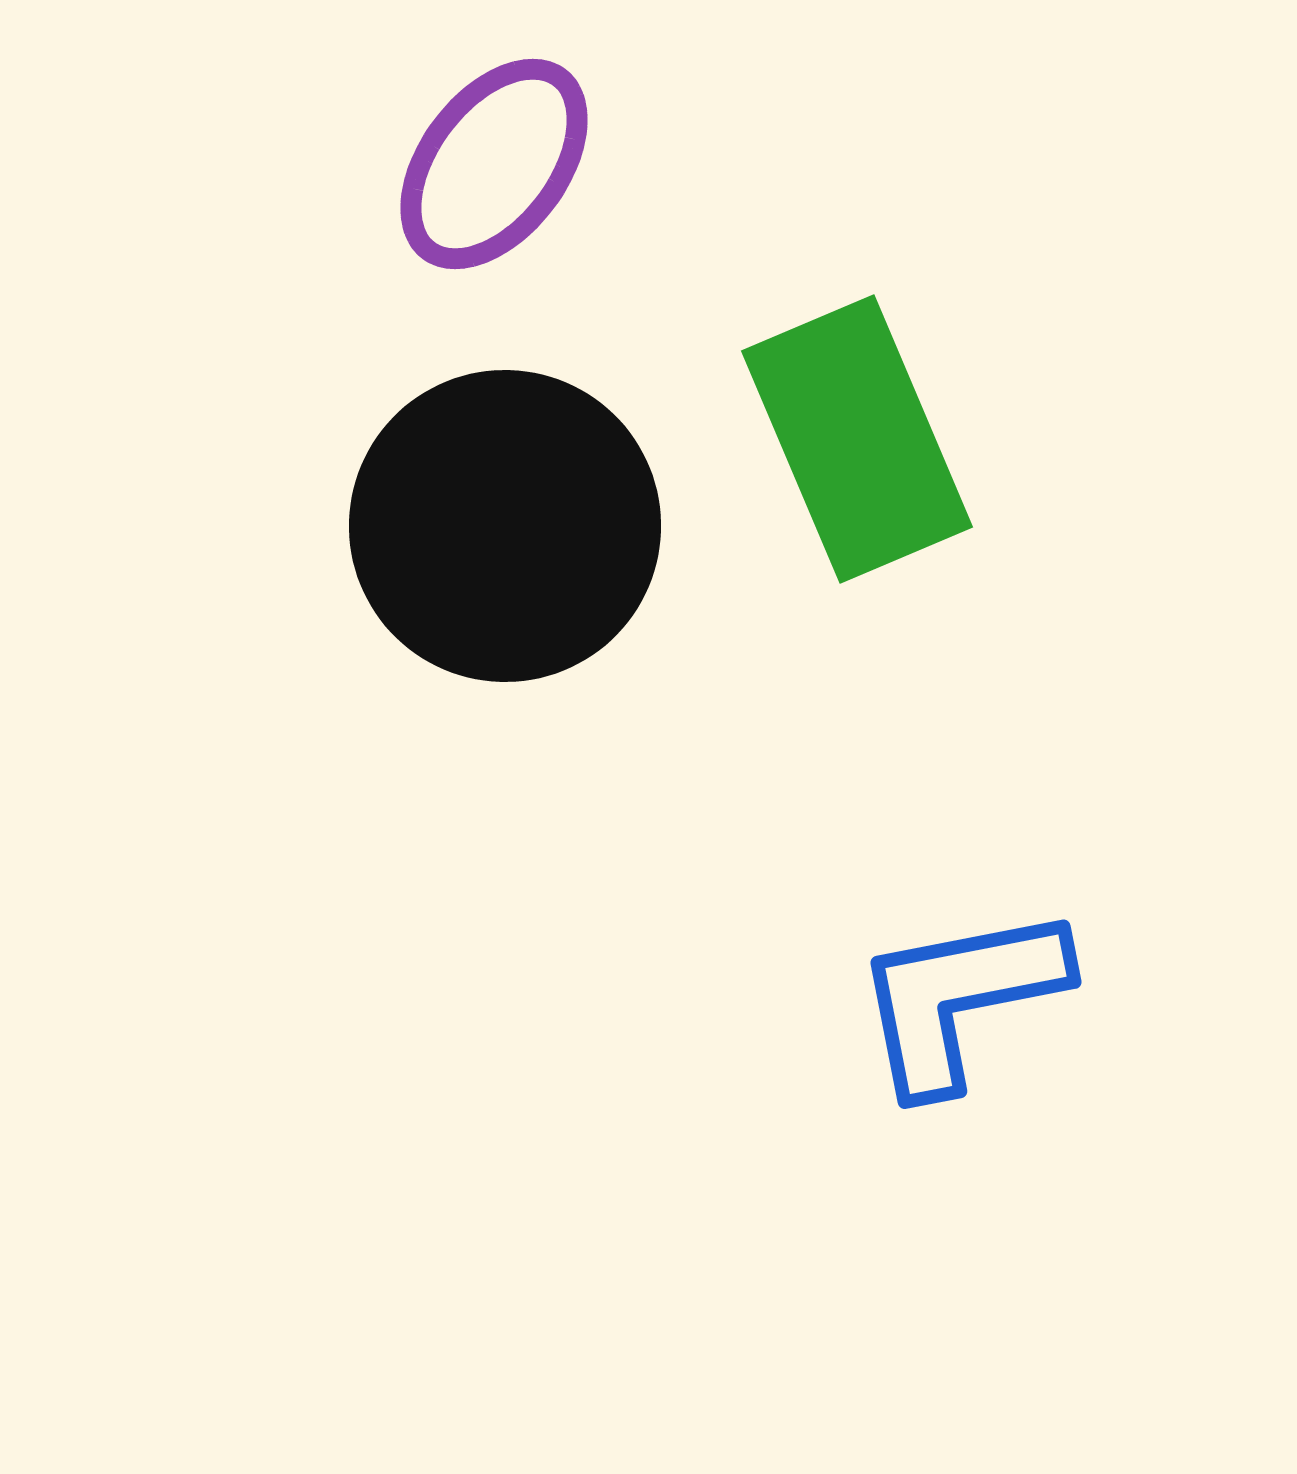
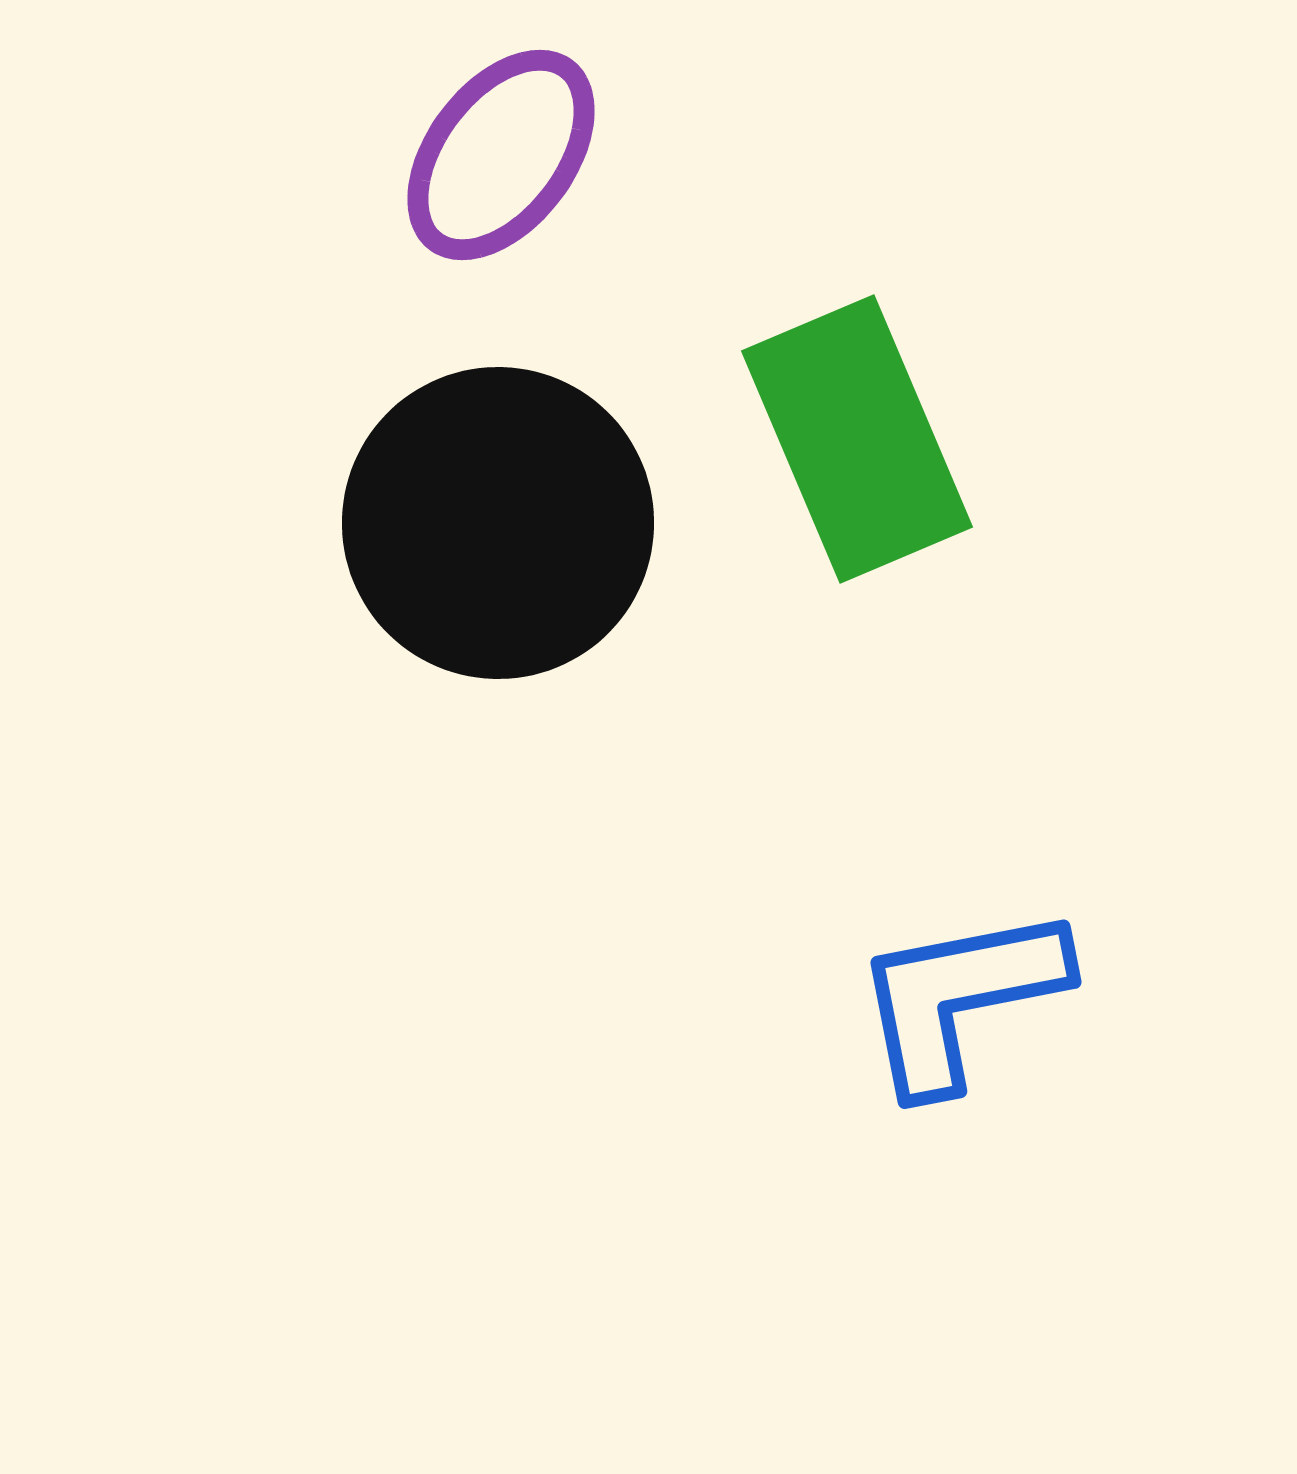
purple ellipse: moved 7 px right, 9 px up
black circle: moved 7 px left, 3 px up
